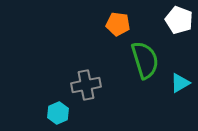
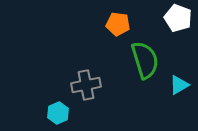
white pentagon: moved 1 px left, 2 px up
cyan triangle: moved 1 px left, 2 px down
